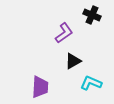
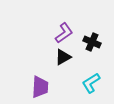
black cross: moved 27 px down
black triangle: moved 10 px left, 4 px up
cyan L-shape: rotated 55 degrees counterclockwise
